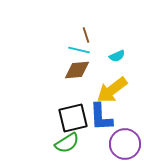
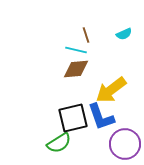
cyan line: moved 3 px left
cyan semicircle: moved 7 px right, 22 px up
brown diamond: moved 1 px left, 1 px up
yellow arrow: moved 1 px left
blue L-shape: rotated 16 degrees counterclockwise
green semicircle: moved 8 px left
